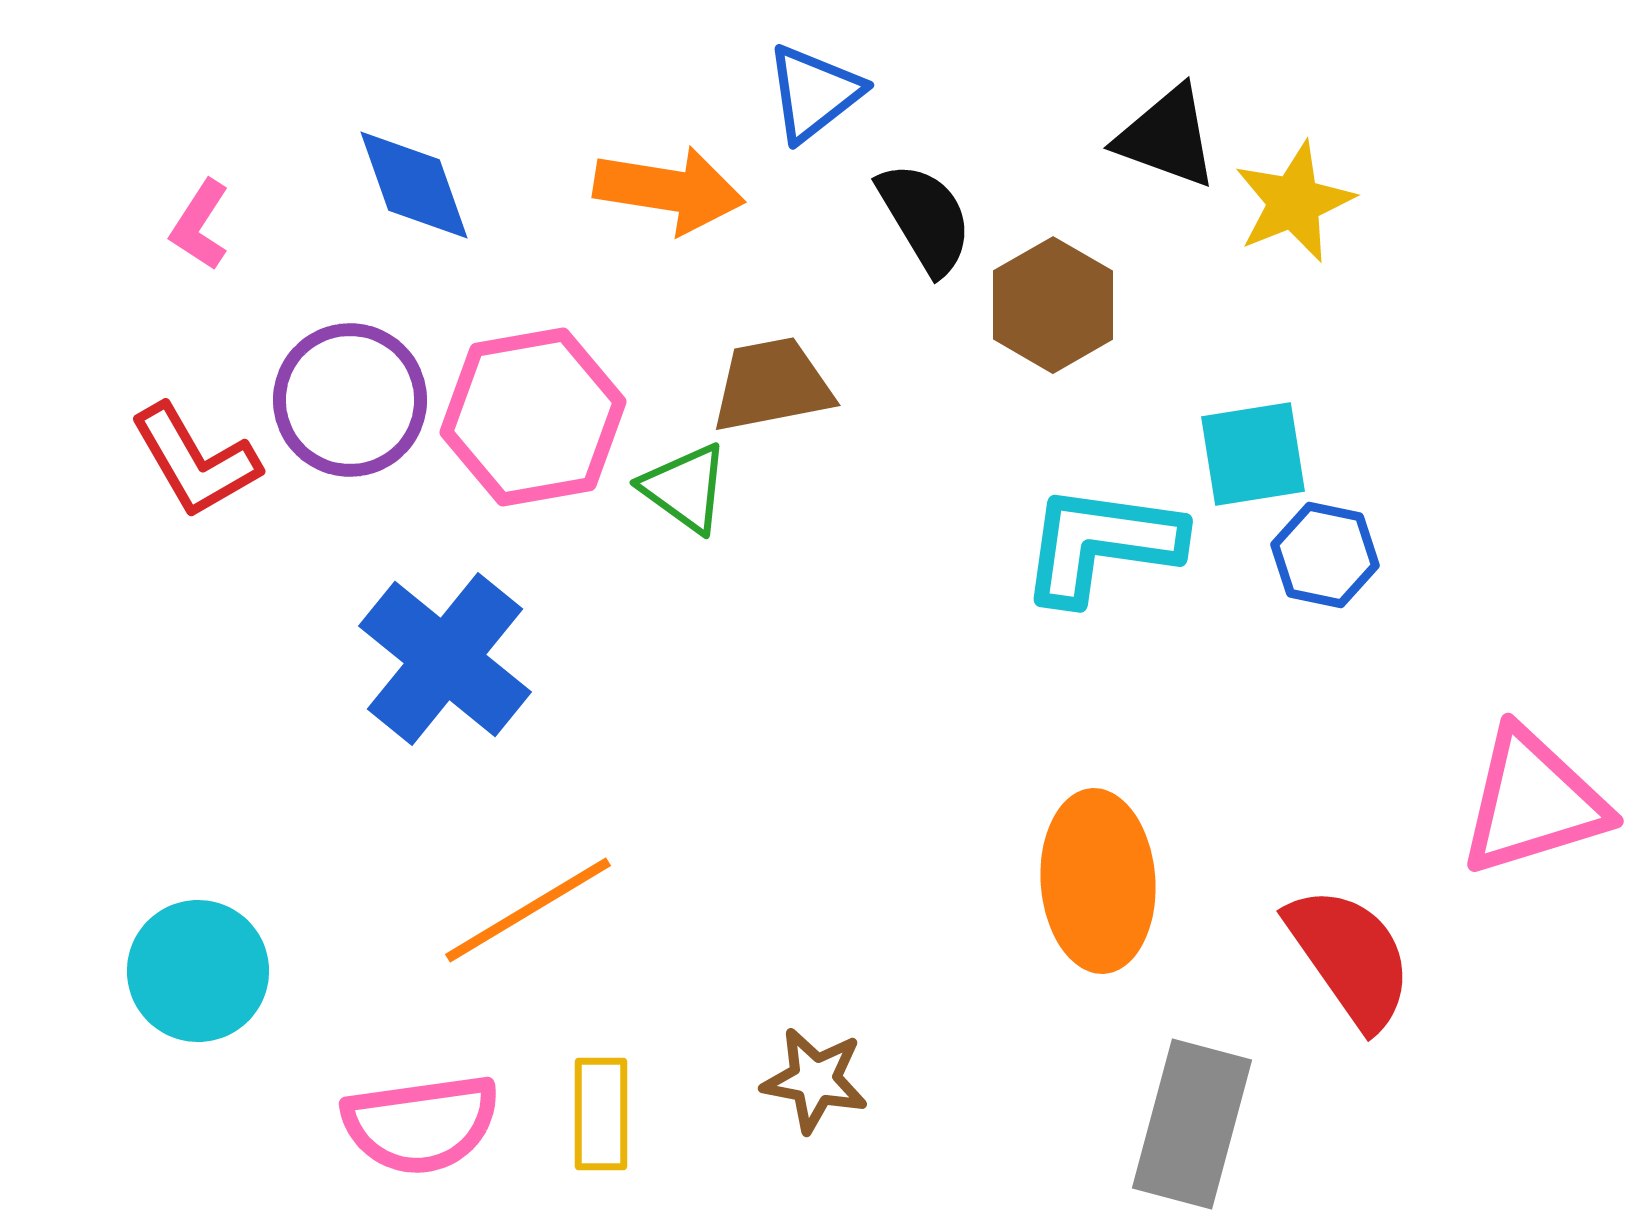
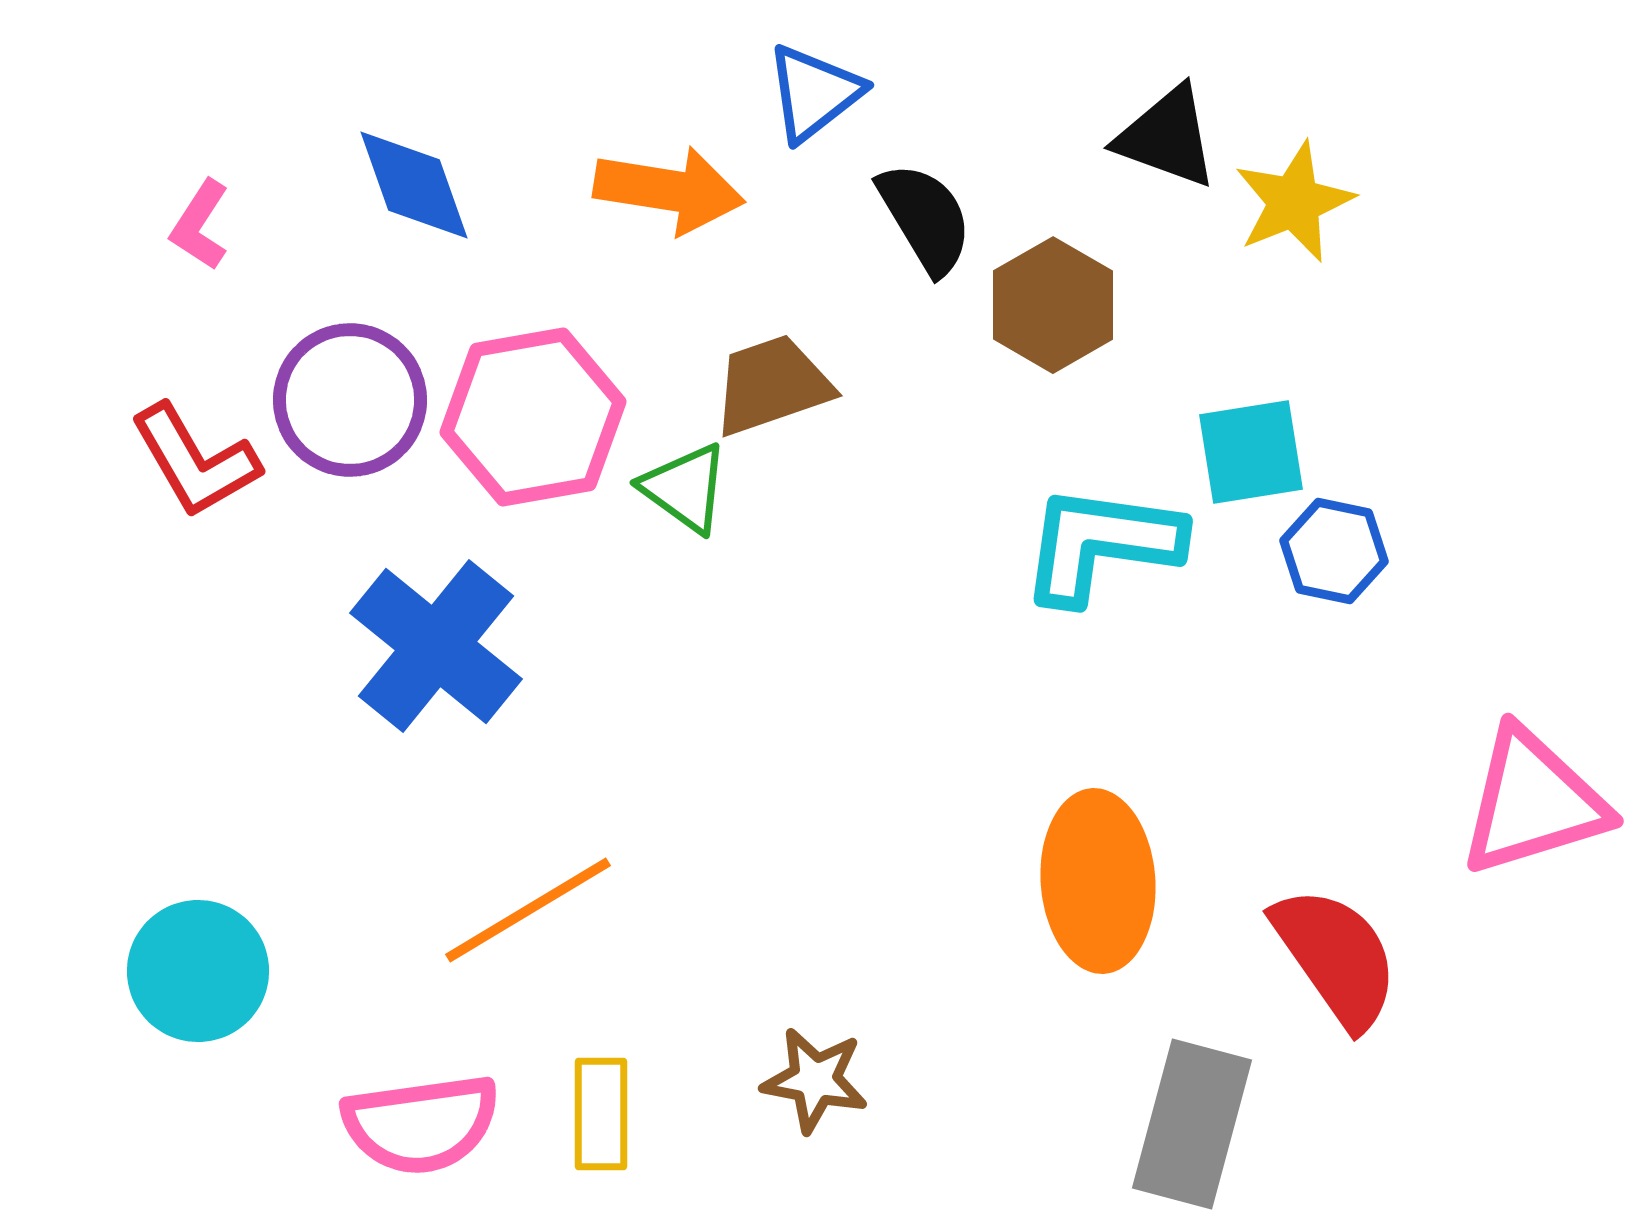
brown trapezoid: rotated 8 degrees counterclockwise
cyan square: moved 2 px left, 2 px up
blue hexagon: moved 9 px right, 4 px up
blue cross: moved 9 px left, 13 px up
red semicircle: moved 14 px left
